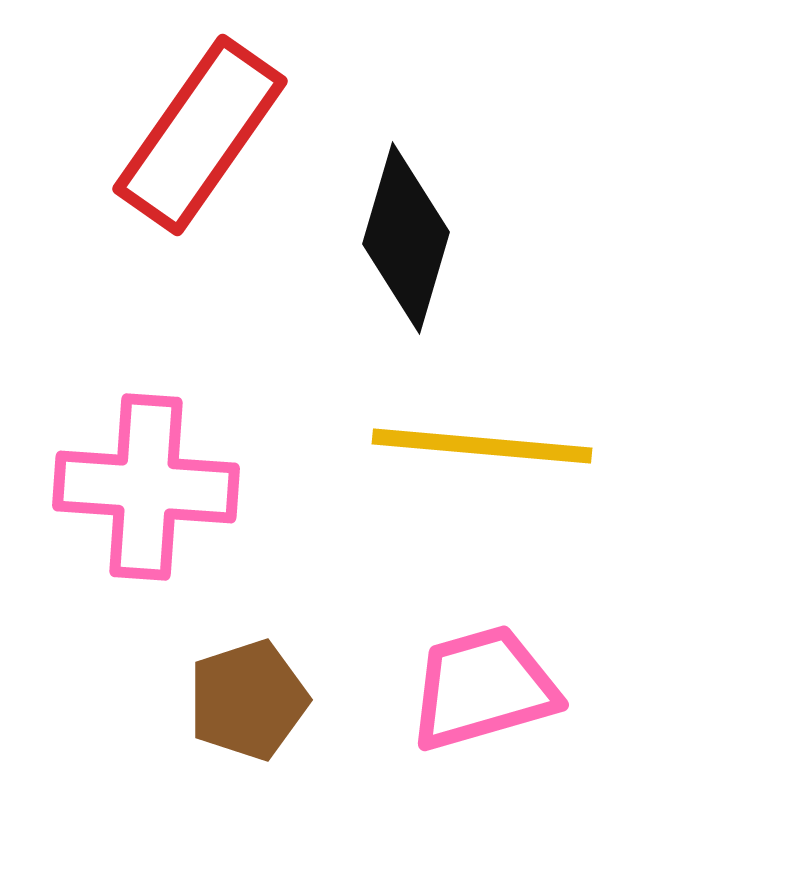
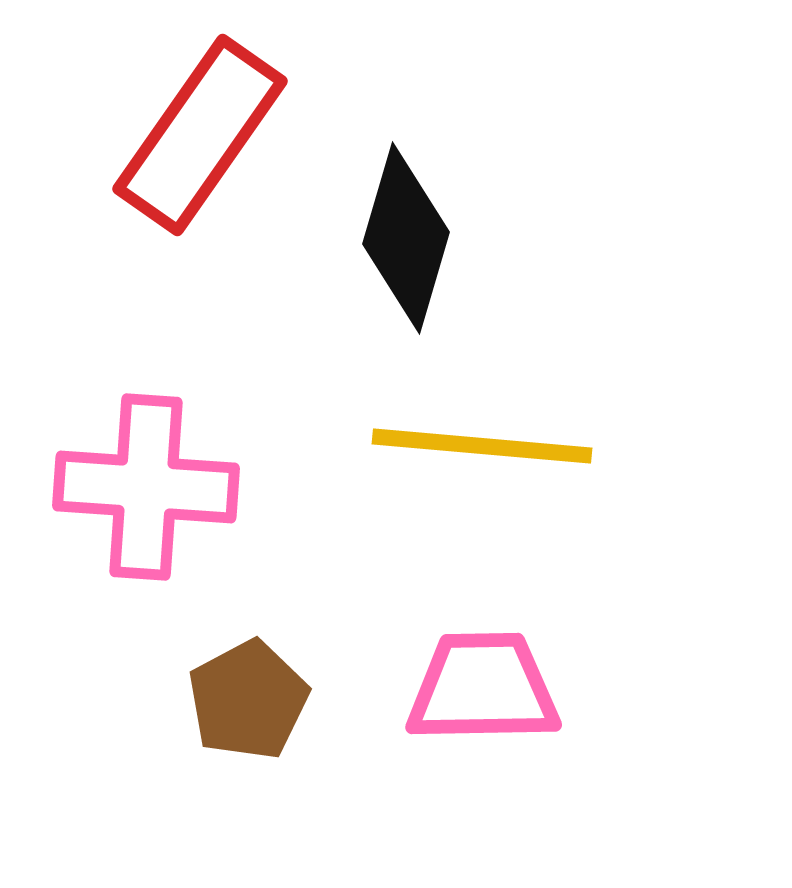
pink trapezoid: rotated 15 degrees clockwise
brown pentagon: rotated 10 degrees counterclockwise
